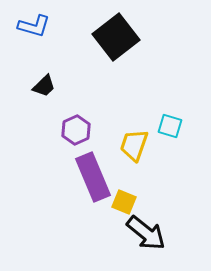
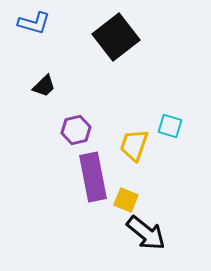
blue L-shape: moved 3 px up
purple hexagon: rotated 12 degrees clockwise
purple rectangle: rotated 12 degrees clockwise
yellow square: moved 2 px right, 2 px up
